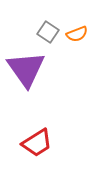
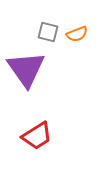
gray square: rotated 20 degrees counterclockwise
red trapezoid: moved 7 px up
